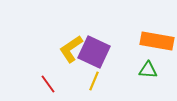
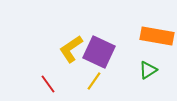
orange rectangle: moved 5 px up
purple square: moved 5 px right
green triangle: rotated 36 degrees counterclockwise
yellow line: rotated 12 degrees clockwise
